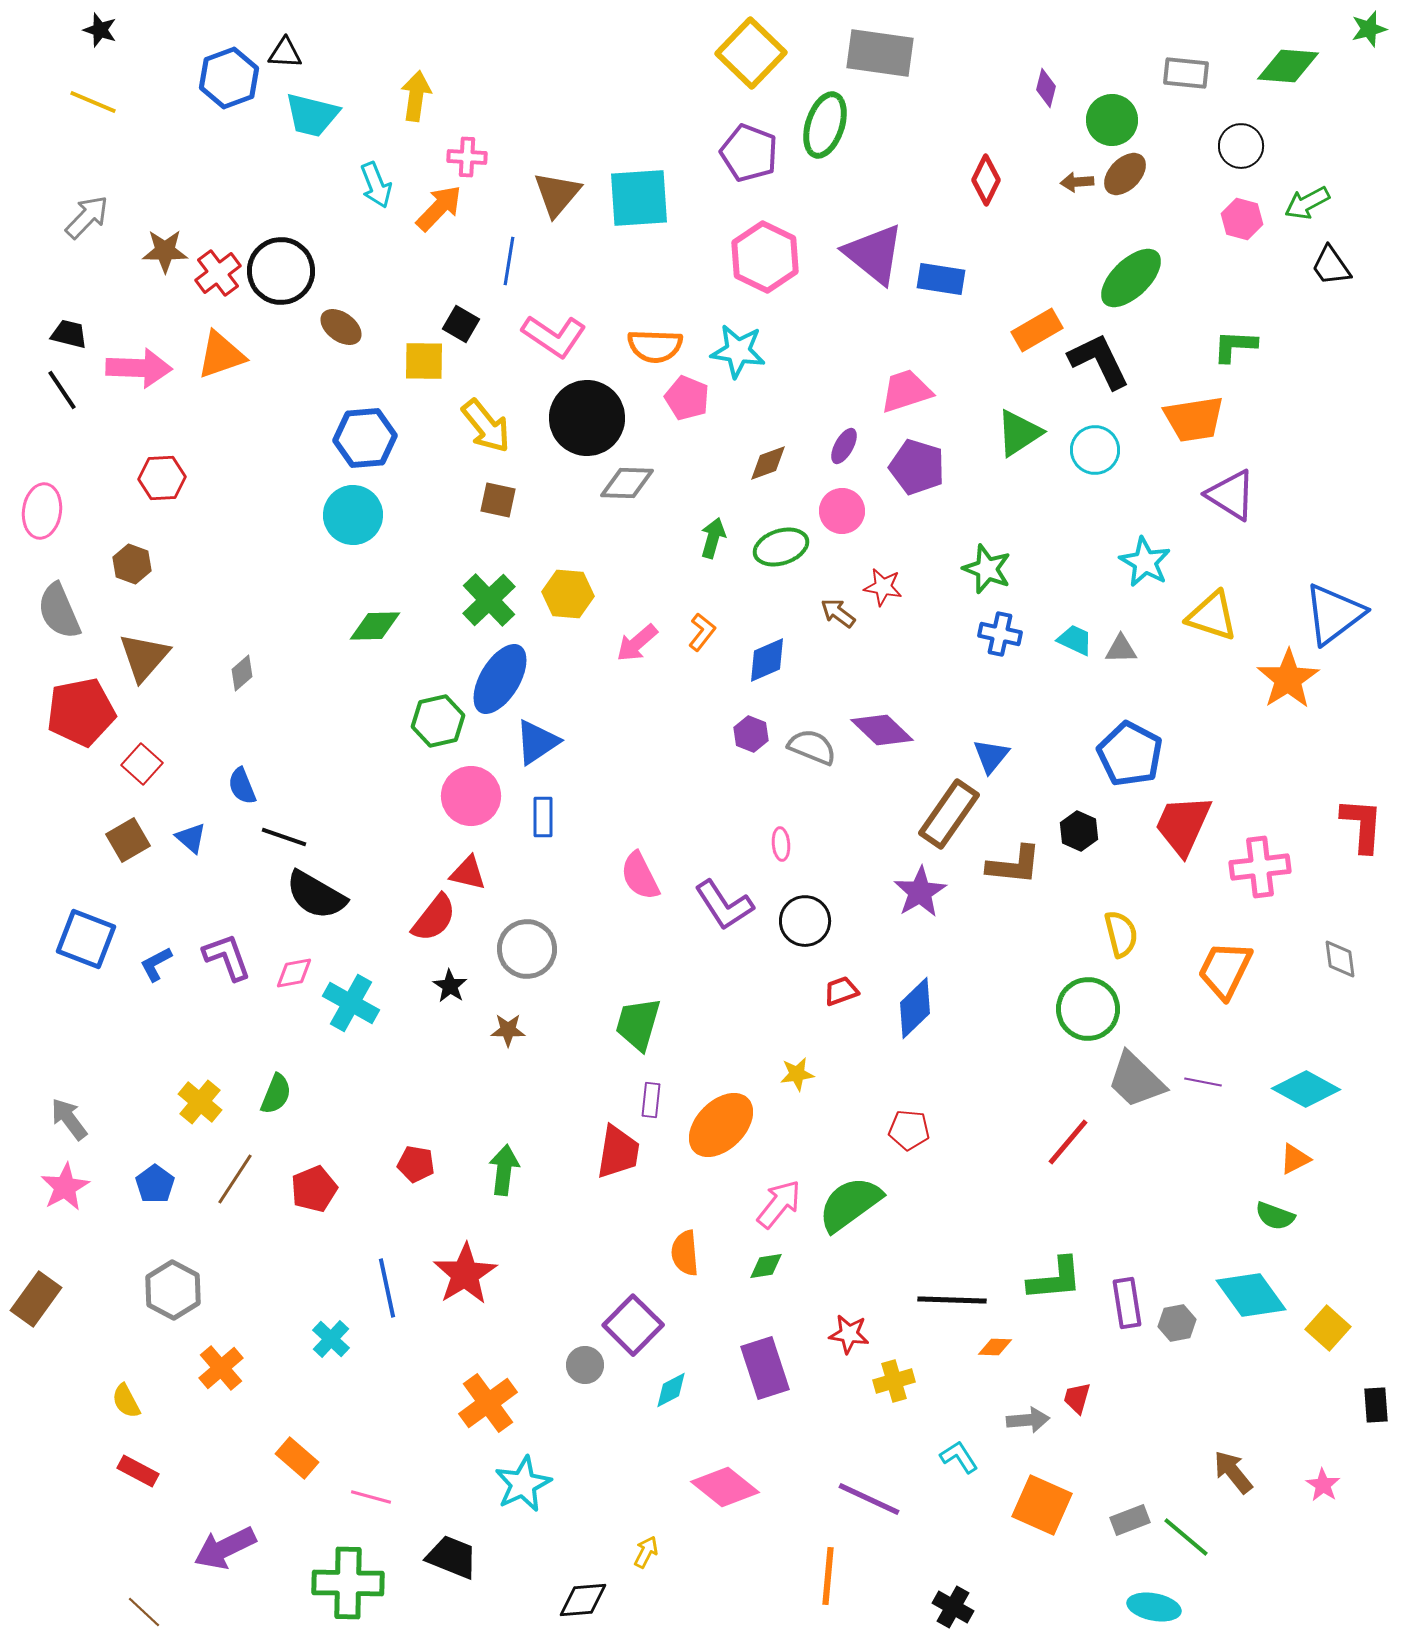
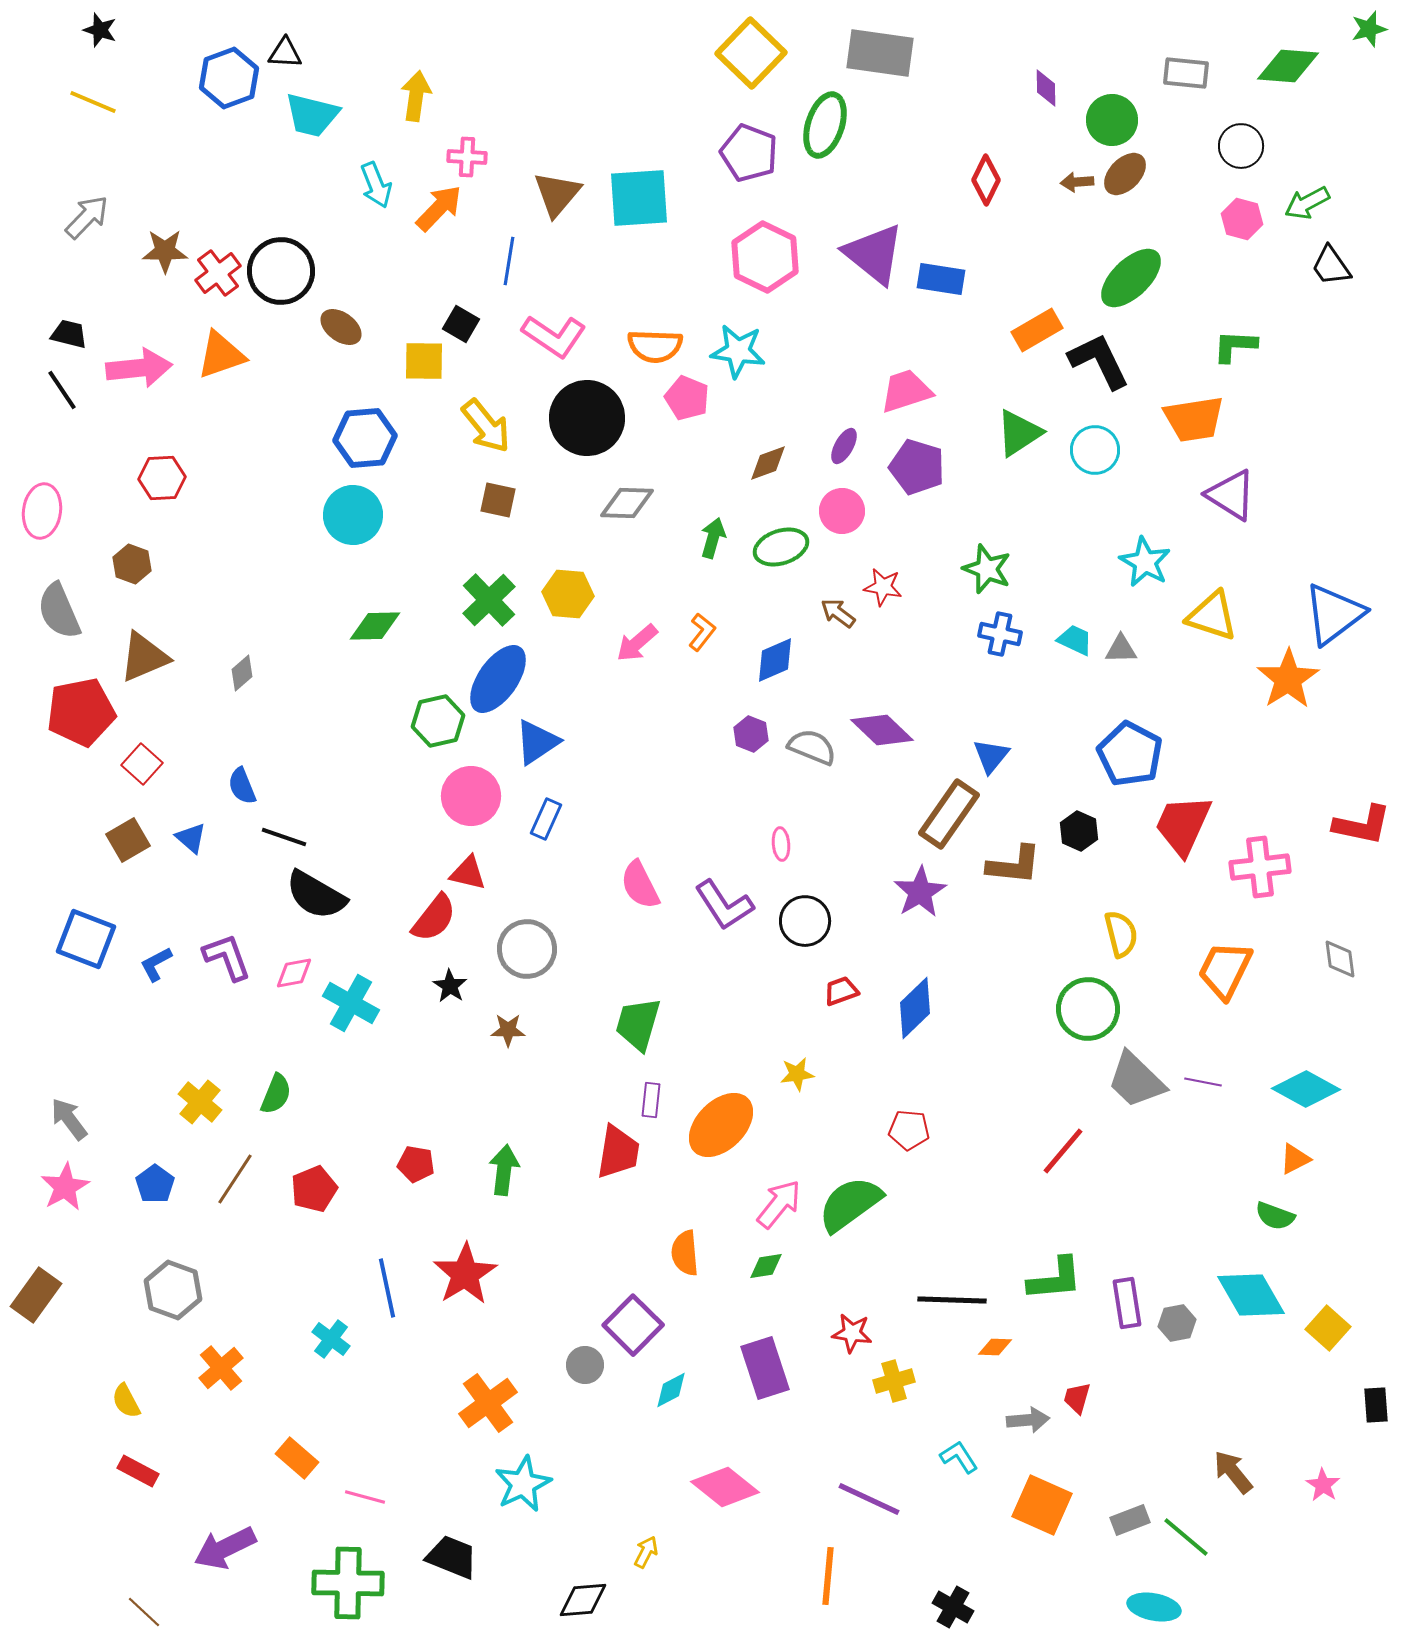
purple diamond at (1046, 88): rotated 15 degrees counterclockwise
pink arrow at (139, 368): rotated 8 degrees counterclockwise
gray diamond at (627, 483): moved 20 px down
brown triangle at (144, 657): rotated 26 degrees clockwise
blue diamond at (767, 660): moved 8 px right
blue ellipse at (500, 679): moved 2 px left; rotated 4 degrees clockwise
blue rectangle at (543, 817): moved 3 px right, 2 px down; rotated 24 degrees clockwise
red L-shape at (1362, 825): rotated 98 degrees clockwise
pink semicircle at (640, 876): moved 9 px down
red line at (1068, 1142): moved 5 px left, 9 px down
gray hexagon at (173, 1290): rotated 8 degrees counterclockwise
cyan diamond at (1251, 1295): rotated 6 degrees clockwise
brown rectangle at (36, 1299): moved 4 px up
red star at (849, 1334): moved 3 px right, 1 px up
cyan cross at (331, 1339): rotated 6 degrees counterclockwise
pink line at (371, 1497): moved 6 px left
